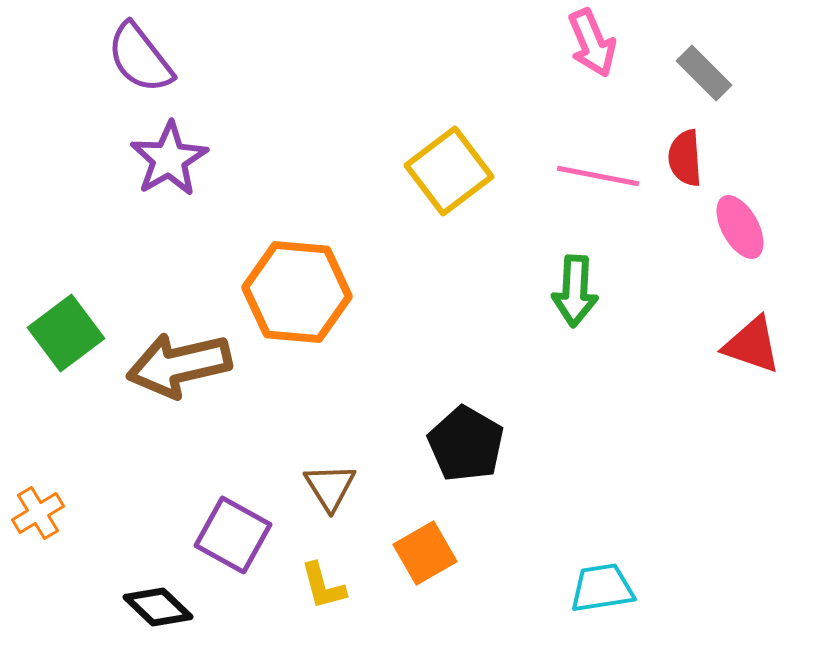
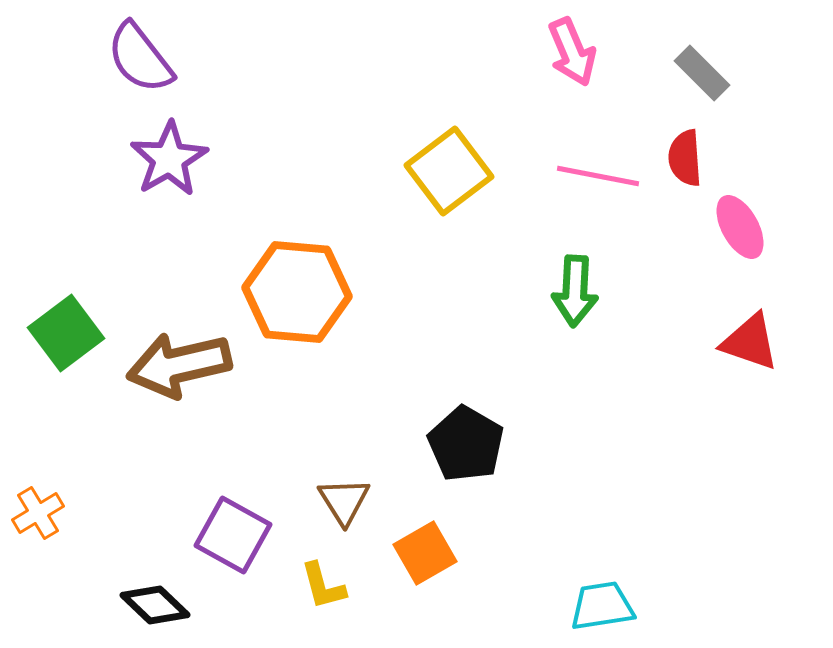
pink arrow: moved 20 px left, 9 px down
gray rectangle: moved 2 px left
red triangle: moved 2 px left, 3 px up
brown triangle: moved 14 px right, 14 px down
cyan trapezoid: moved 18 px down
black diamond: moved 3 px left, 2 px up
